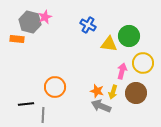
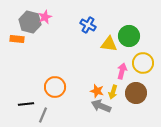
gray line: rotated 21 degrees clockwise
